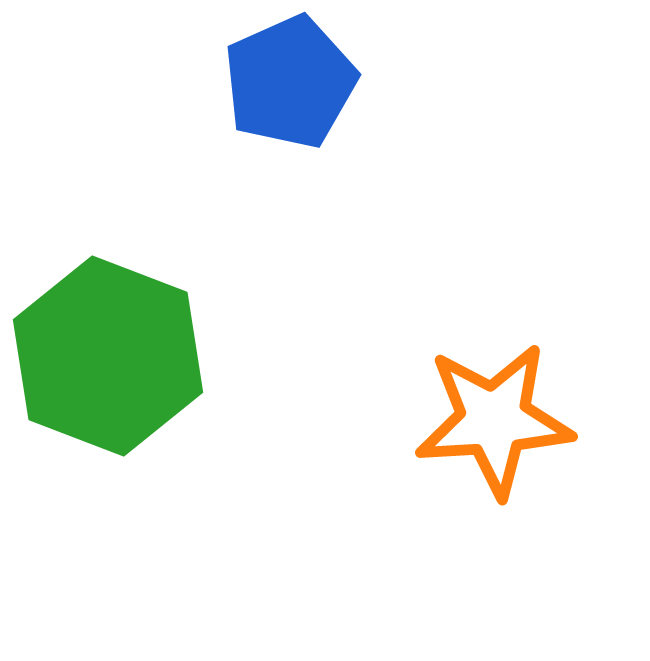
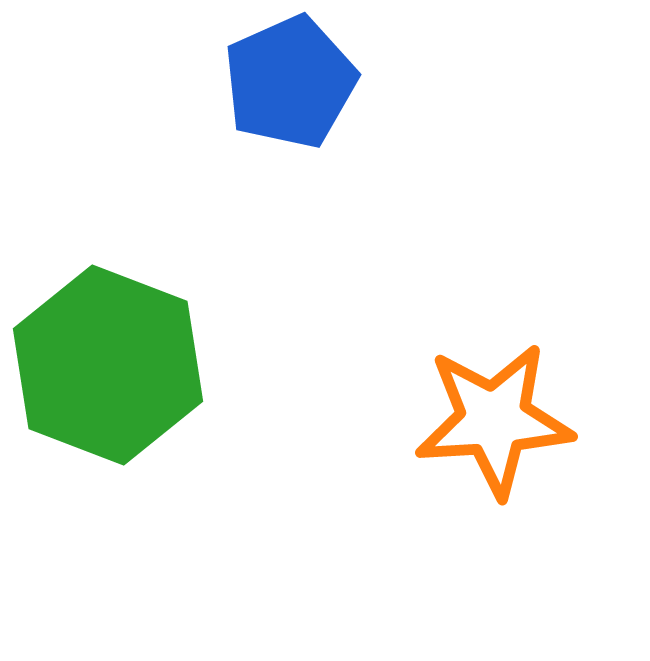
green hexagon: moved 9 px down
